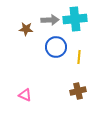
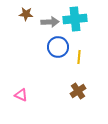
gray arrow: moved 2 px down
brown star: moved 15 px up
blue circle: moved 2 px right
brown cross: rotated 21 degrees counterclockwise
pink triangle: moved 4 px left
